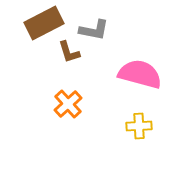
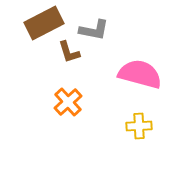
orange cross: moved 2 px up
